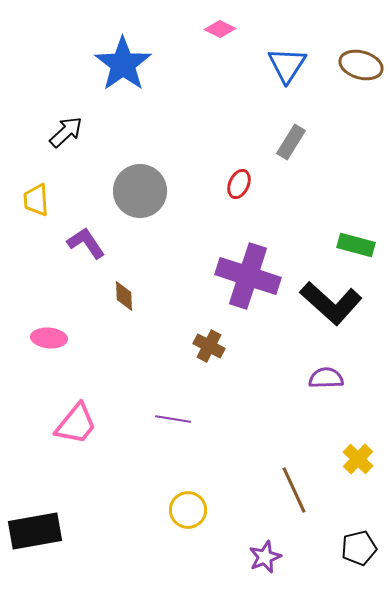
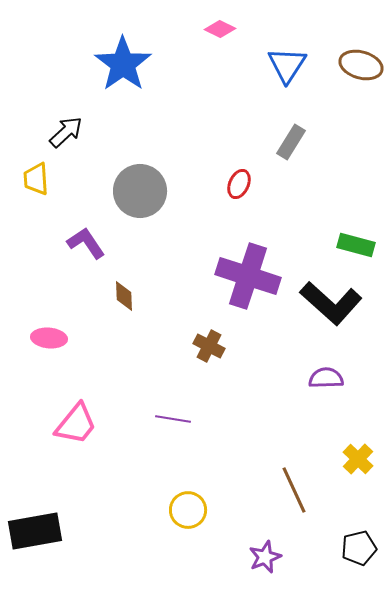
yellow trapezoid: moved 21 px up
